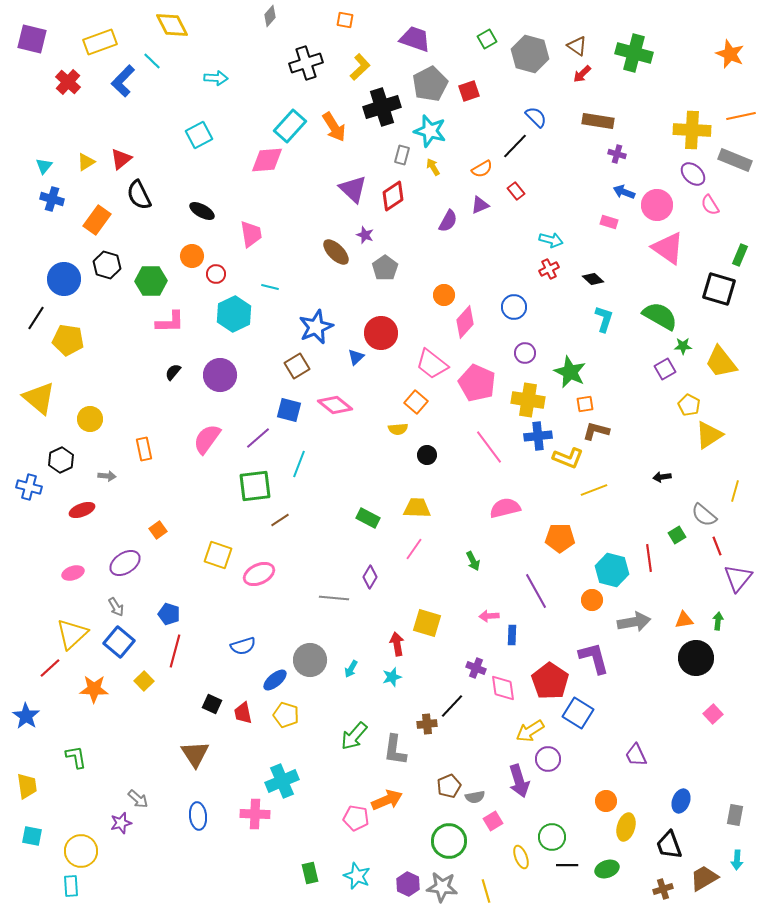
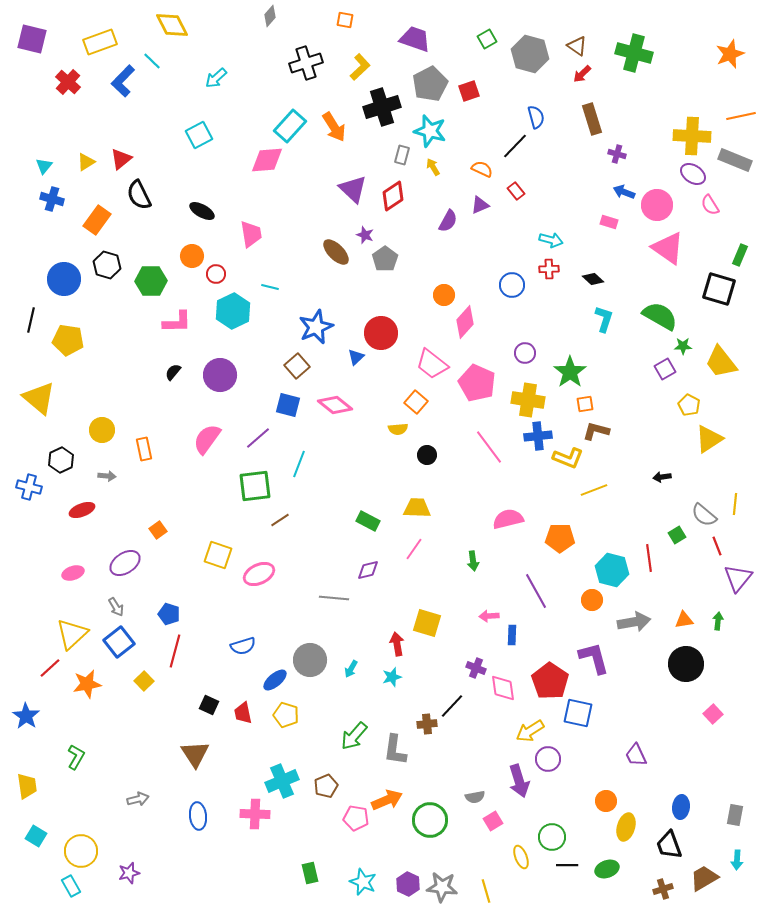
orange star at (730, 54): rotated 28 degrees clockwise
cyan arrow at (216, 78): rotated 135 degrees clockwise
blue semicircle at (536, 117): rotated 30 degrees clockwise
brown rectangle at (598, 121): moved 6 px left, 2 px up; rotated 64 degrees clockwise
yellow cross at (692, 130): moved 6 px down
orange semicircle at (482, 169): rotated 125 degrees counterclockwise
purple ellipse at (693, 174): rotated 10 degrees counterclockwise
gray pentagon at (385, 268): moved 9 px up
red cross at (549, 269): rotated 24 degrees clockwise
blue circle at (514, 307): moved 2 px left, 22 px up
cyan hexagon at (234, 314): moved 1 px left, 3 px up
black line at (36, 318): moved 5 px left, 2 px down; rotated 20 degrees counterclockwise
pink L-shape at (170, 322): moved 7 px right
brown square at (297, 366): rotated 10 degrees counterclockwise
green star at (570, 372): rotated 12 degrees clockwise
blue square at (289, 410): moved 1 px left, 5 px up
yellow circle at (90, 419): moved 12 px right, 11 px down
yellow triangle at (709, 435): moved 4 px down
yellow line at (735, 491): moved 13 px down; rotated 10 degrees counterclockwise
pink semicircle at (505, 508): moved 3 px right, 11 px down
green rectangle at (368, 518): moved 3 px down
green arrow at (473, 561): rotated 18 degrees clockwise
purple diamond at (370, 577): moved 2 px left, 7 px up; rotated 45 degrees clockwise
blue square at (119, 642): rotated 12 degrees clockwise
black circle at (696, 658): moved 10 px left, 6 px down
orange star at (94, 689): moved 7 px left, 5 px up; rotated 12 degrees counterclockwise
black square at (212, 704): moved 3 px left, 1 px down
blue square at (578, 713): rotated 20 degrees counterclockwise
green L-shape at (76, 757): rotated 40 degrees clockwise
brown pentagon at (449, 786): moved 123 px left
gray arrow at (138, 799): rotated 55 degrees counterclockwise
blue ellipse at (681, 801): moved 6 px down; rotated 15 degrees counterclockwise
purple star at (121, 823): moved 8 px right, 50 px down
cyan square at (32, 836): moved 4 px right; rotated 20 degrees clockwise
green circle at (449, 841): moved 19 px left, 21 px up
cyan star at (357, 876): moved 6 px right, 6 px down
cyan rectangle at (71, 886): rotated 25 degrees counterclockwise
